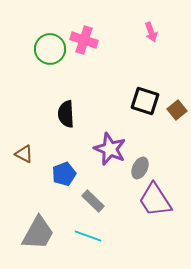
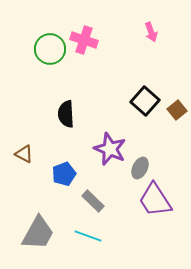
black square: rotated 24 degrees clockwise
